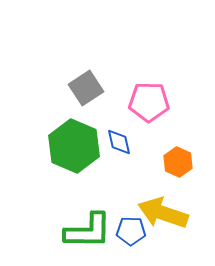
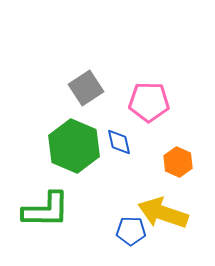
green L-shape: moved 42 px left, 21 px up
